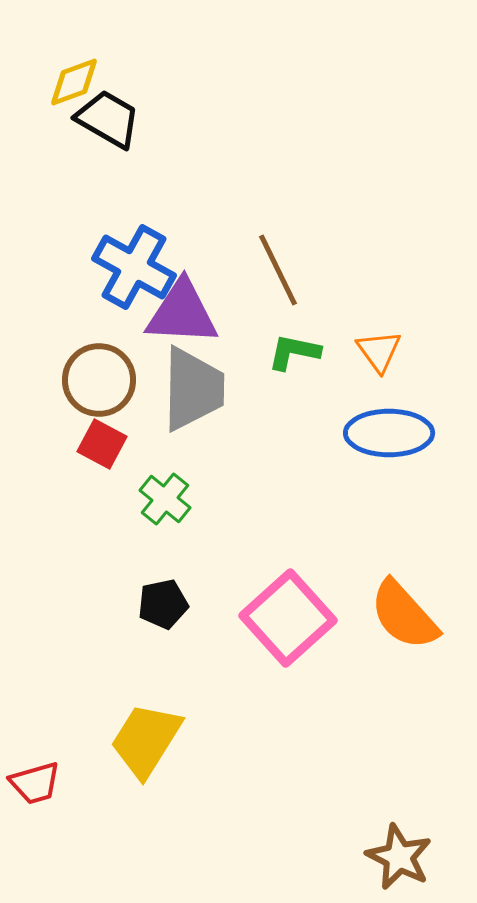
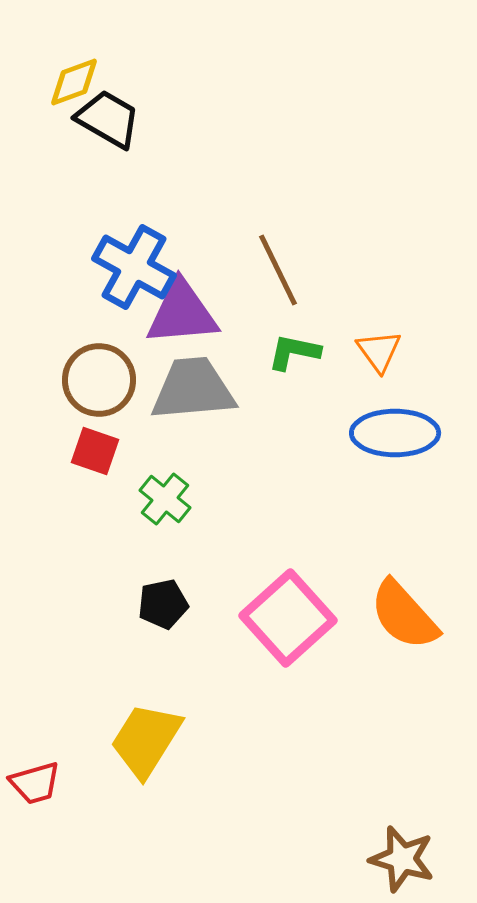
purple triangle: rotated 8 degrees counterclockwise
gray trapezoid: rotated 96 degrees counterclockwise
blue ellipse: moved 6 px right
red square: moved 7 px left, 7 px down; rotated 9 degrees counterclockwise
brown star: moved 3 px right, 2 px down; rotated 10 degrees counterclockwise
